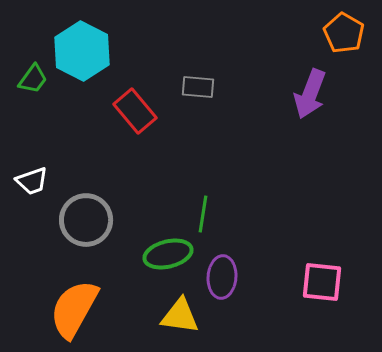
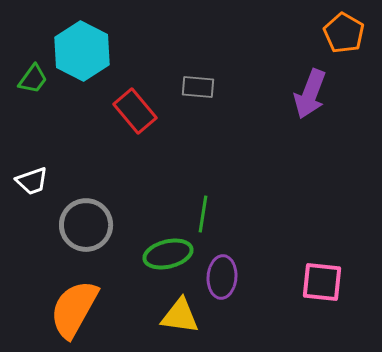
gray circle: moved 5 px down
